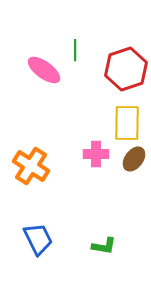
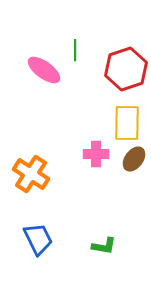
orange cross: moved 8 px down
